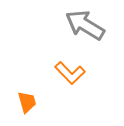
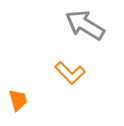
orange trapezoid: moved 9 px left, 2 px up
